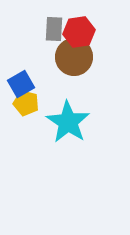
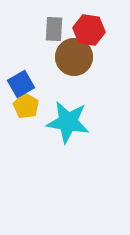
red hexagon: moved 10 px right, 2 px up; rotated 16 degrees clockwise
yellow pentagon: moved 3 px down; rotated 15 degrees clockwise
cyan star: rotated 24 degrees counterclockwise
